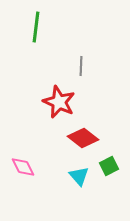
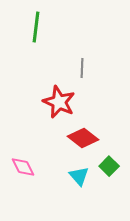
gray line: moved 1 px right, 2 px down
green square: rotated 18 degrees counterclockwise
